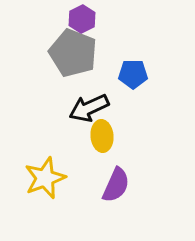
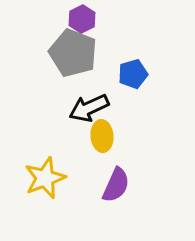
blue pentagon: rotated 16 degrees counterclockwise
